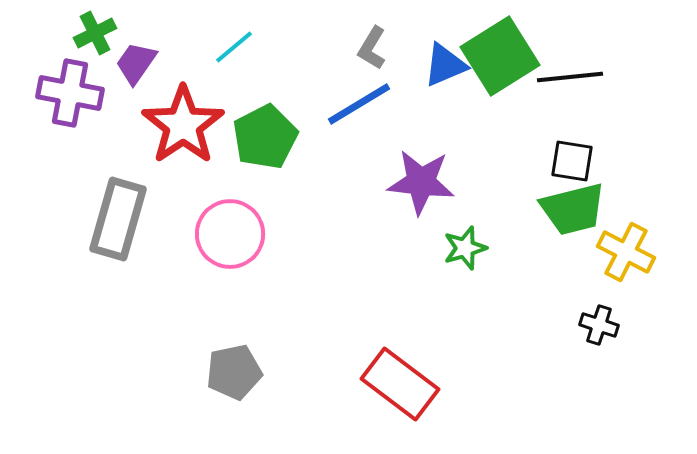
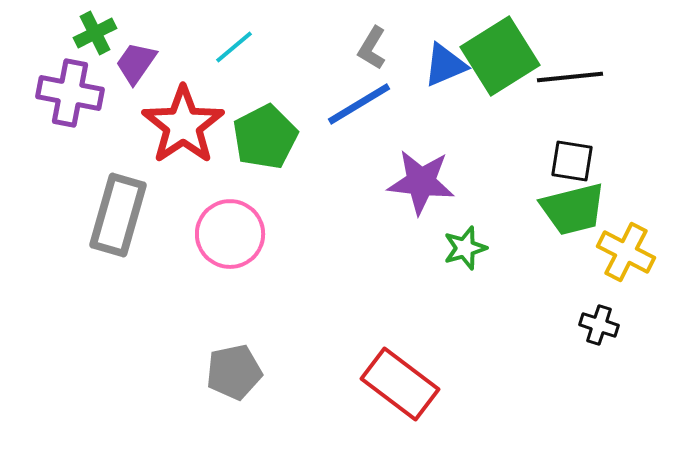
gray rectangle: moved 4 px up
